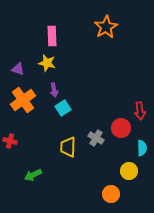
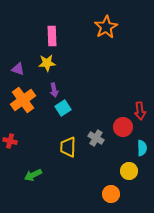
yellow star: rotated 18 degrees counterclockwise
red circle: moved 2 px right, 1 px up
